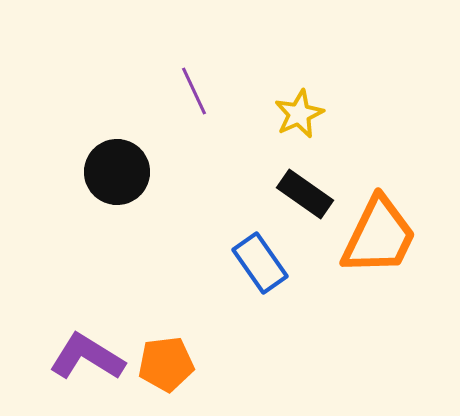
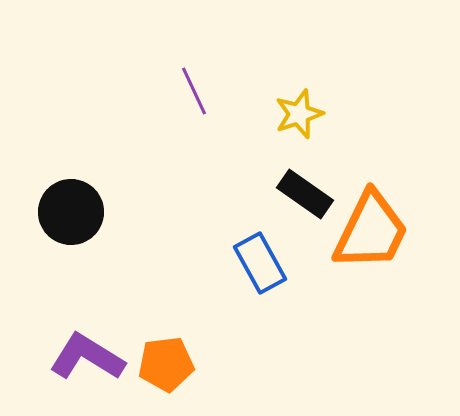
yellow star: rotated 6 degrees clockwise
black circle: moved 46 px left, 40 px down
orange trapezoid: moved 8 px left, 5 px up
blue rectangle: rotated 6 degrees clockwise
